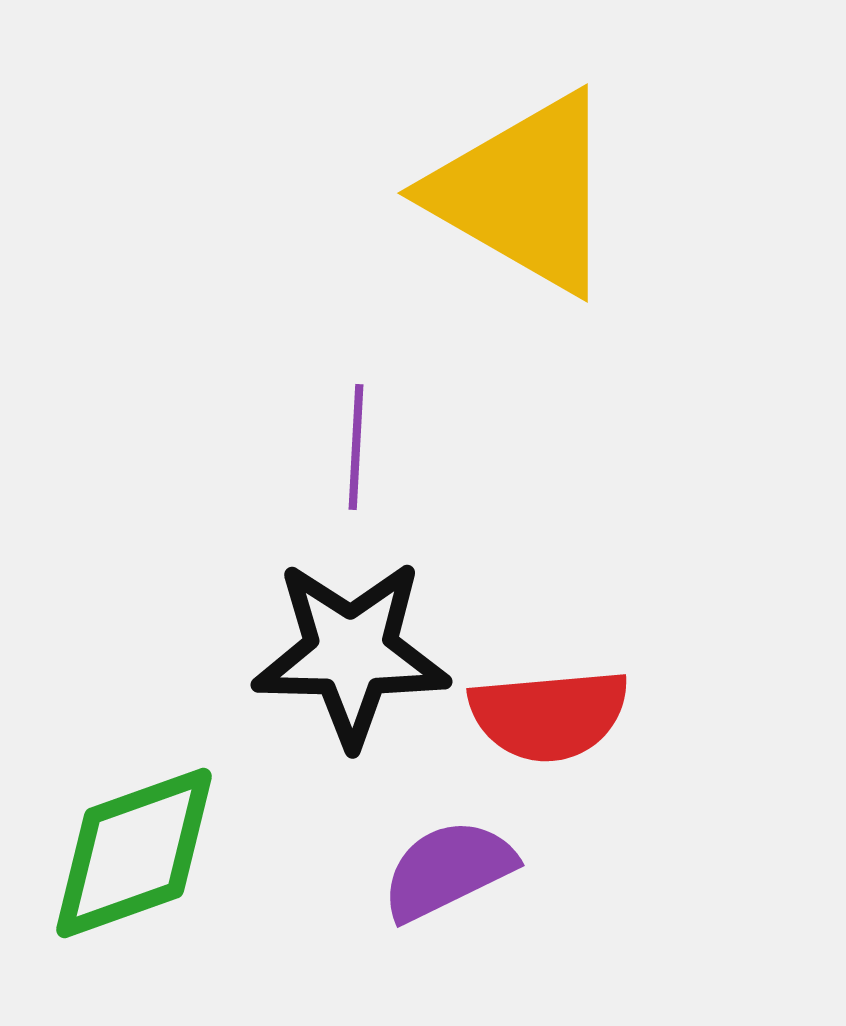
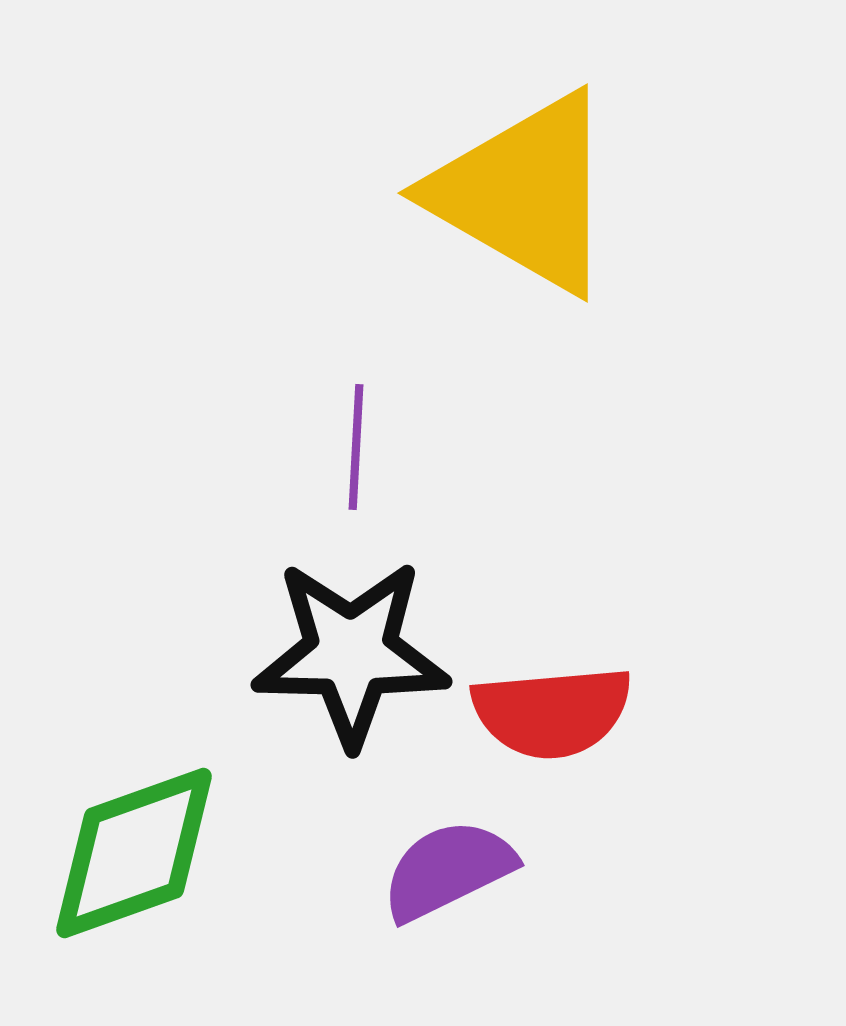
red semicircle: moved 3 px right, 3 px up
